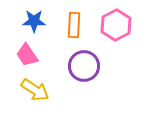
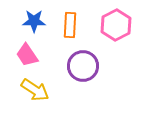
orange rectangle: moved 4 px left
purple circle: moved 1 px left
